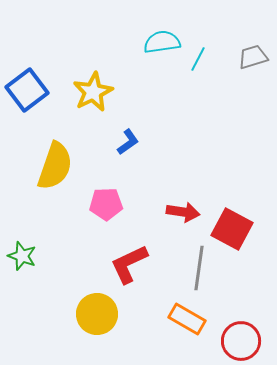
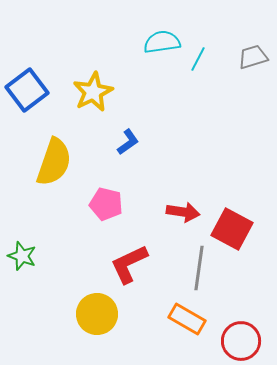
yellow semicircle: moved 1 px left, 4 px up
pink pentagon: rotated 16 degrees clockwise
